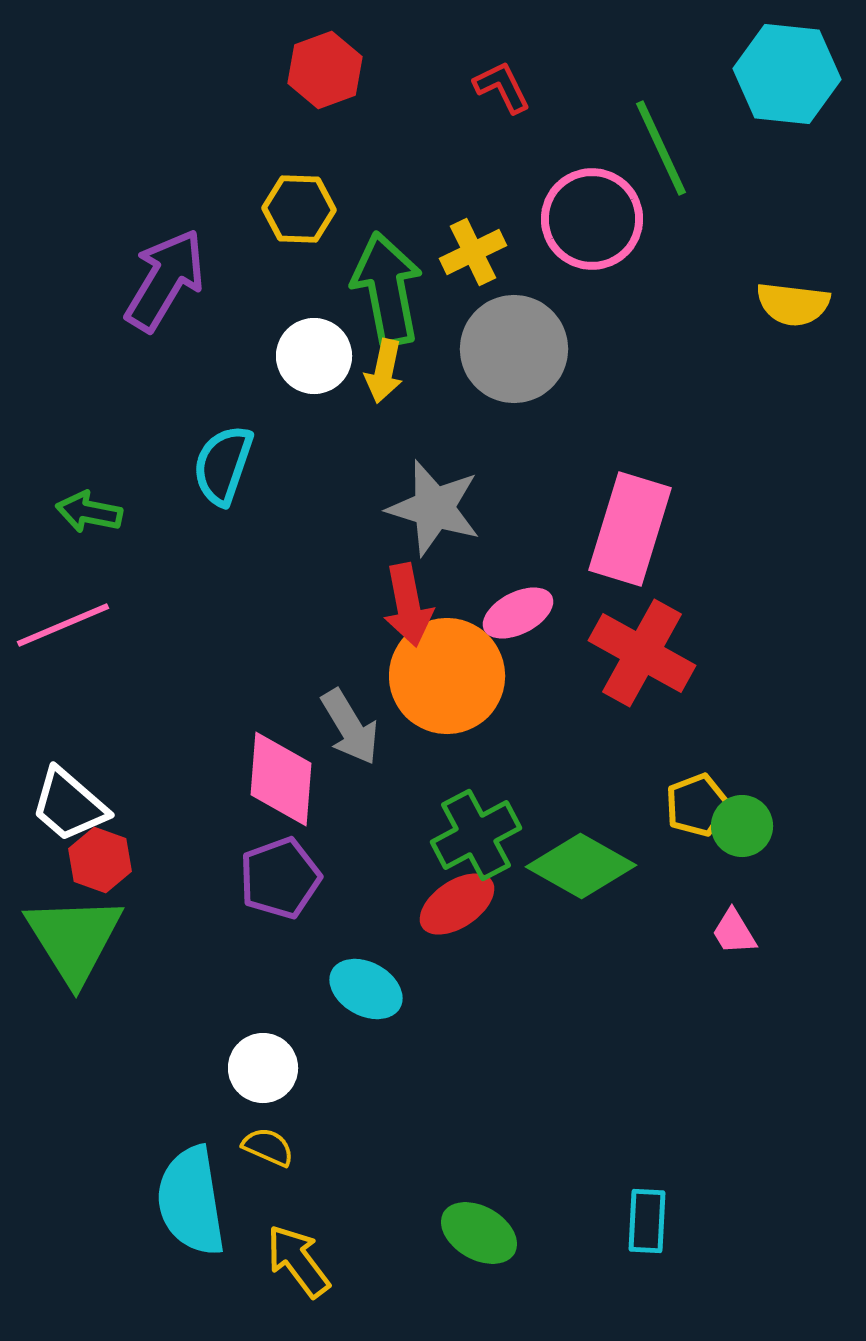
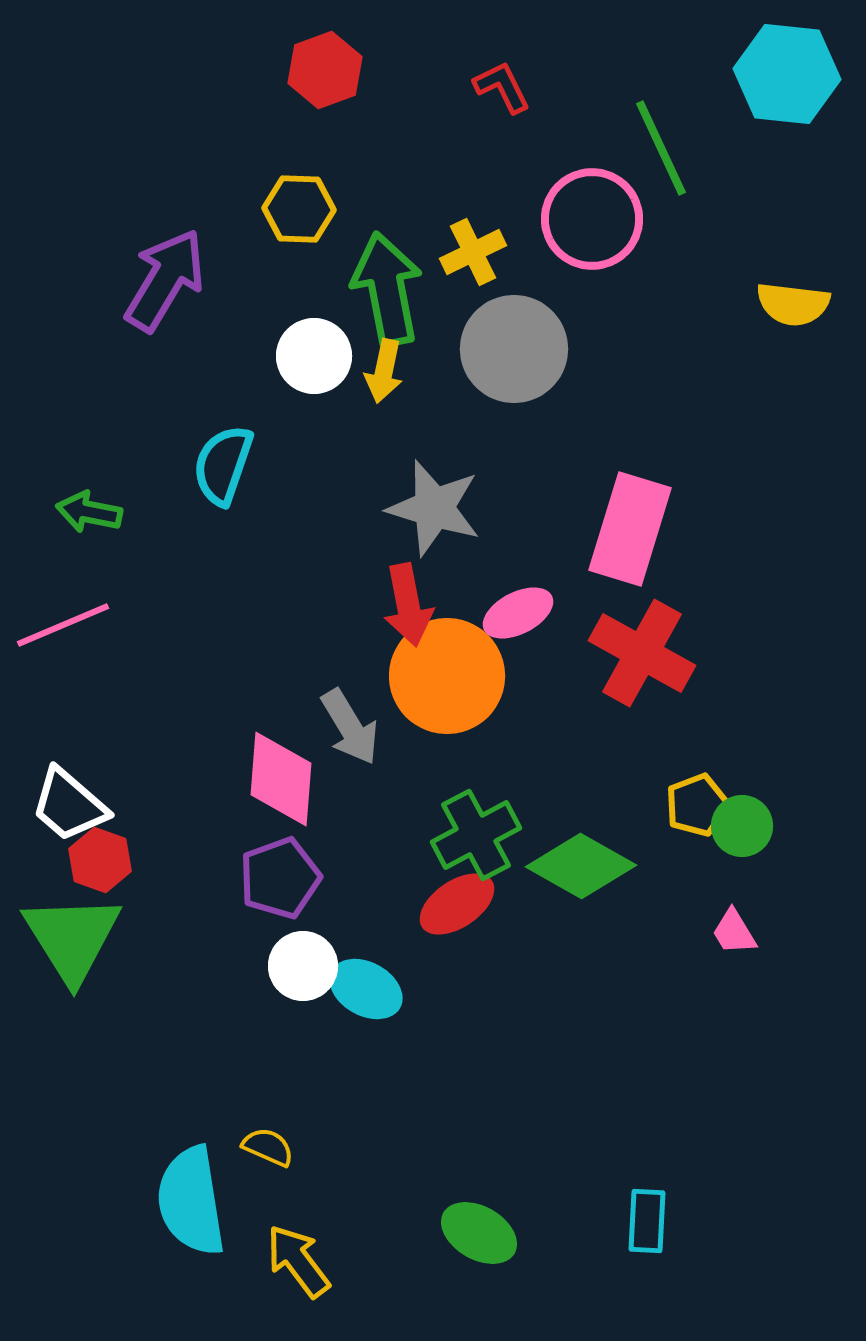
green triangle at (74, 939): moved 2 px left, 1 px up
white circle at (263, 1068): moved 40 px right, 102 px up
